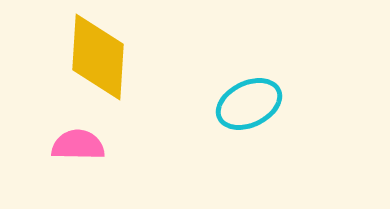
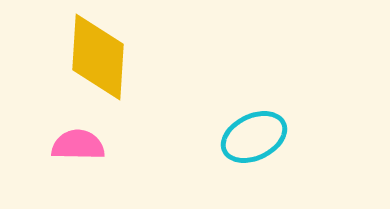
cyan ellipse: moved 5 px right, 33 px down
